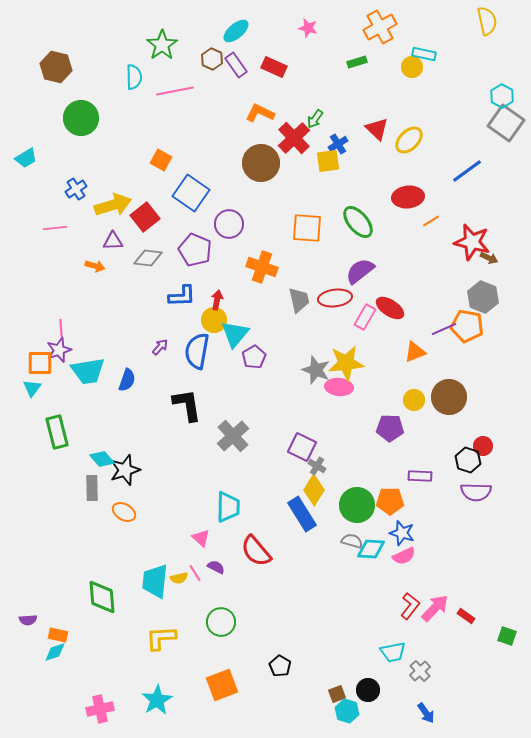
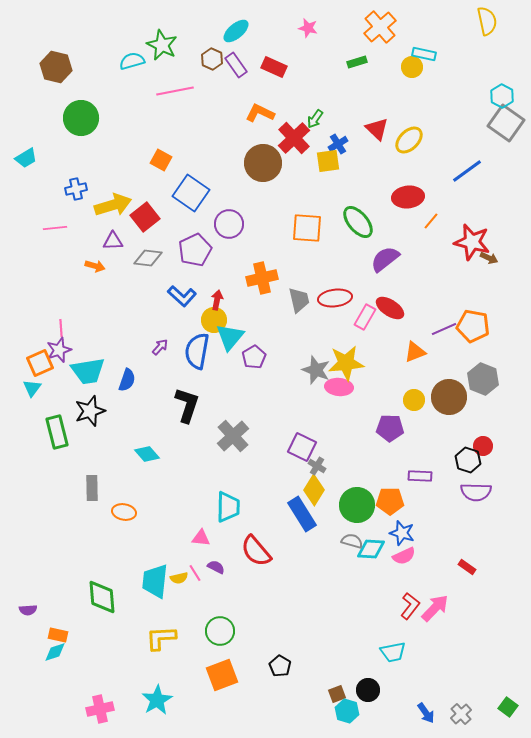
orange cross at (380, 27): rotated 12 degrees counterclockwise
green star at (162, 45): rotated 12 degrees counterclockwise
cyan semicircle at (134, 77): moved 2 px left, 16 px up; rotated 105 degrees counterclockwise
brown circle at (261, 163): moved 2 px right
blue cross at (76, 189): rotated 20 degrees clockwise
orange line at (431, 221): rotated 18 degrees counterclockwise
purple pentagon at (195, 250): rotated 24 degrees clockwise
orange cross at (262, 267): moved 11 px down; rotated 32 degrees counterclockwise
purple semicircle at (360, 271): moved 25 px right, 12 px up
blue L-shape at (182, 296): rotated 44 degrees clockwise
gray hexagon at (483, 297): moved 82 px down
orange pentagon at (467, 326): moved 6 px right
cyan triangle at (235, 334): moved 5 px left, 3 px down
orange square at (40, 363): rotated 24 degrees counterclockwise
black L-shape at (187, 405): rotated 27 degrees clockwise
cyan diamond at (102, 459): moved 45 px right, 5 px up
black star at (125, 470): moved 35 px left, 59 px up
orange ellipse at (124, 512): rotated 20 degrees counterclockwise
pink triangle at (201, 538): rotated 36 degrees counterclockwise
red rectangle at (466, 616): moved 1 px right, 49 px up
purple semicircle at (28, 620): moved 10 px up
green circle at (221, 622): moved 1 px left, 9 px down
green square at (507, 636): moved 1 px right, 71 px down; rotated 18 degrees clockwise
gray cross at (420, 671): moved 41 px right, 43 px down
orange square at (222, 685): moved 10 px up
